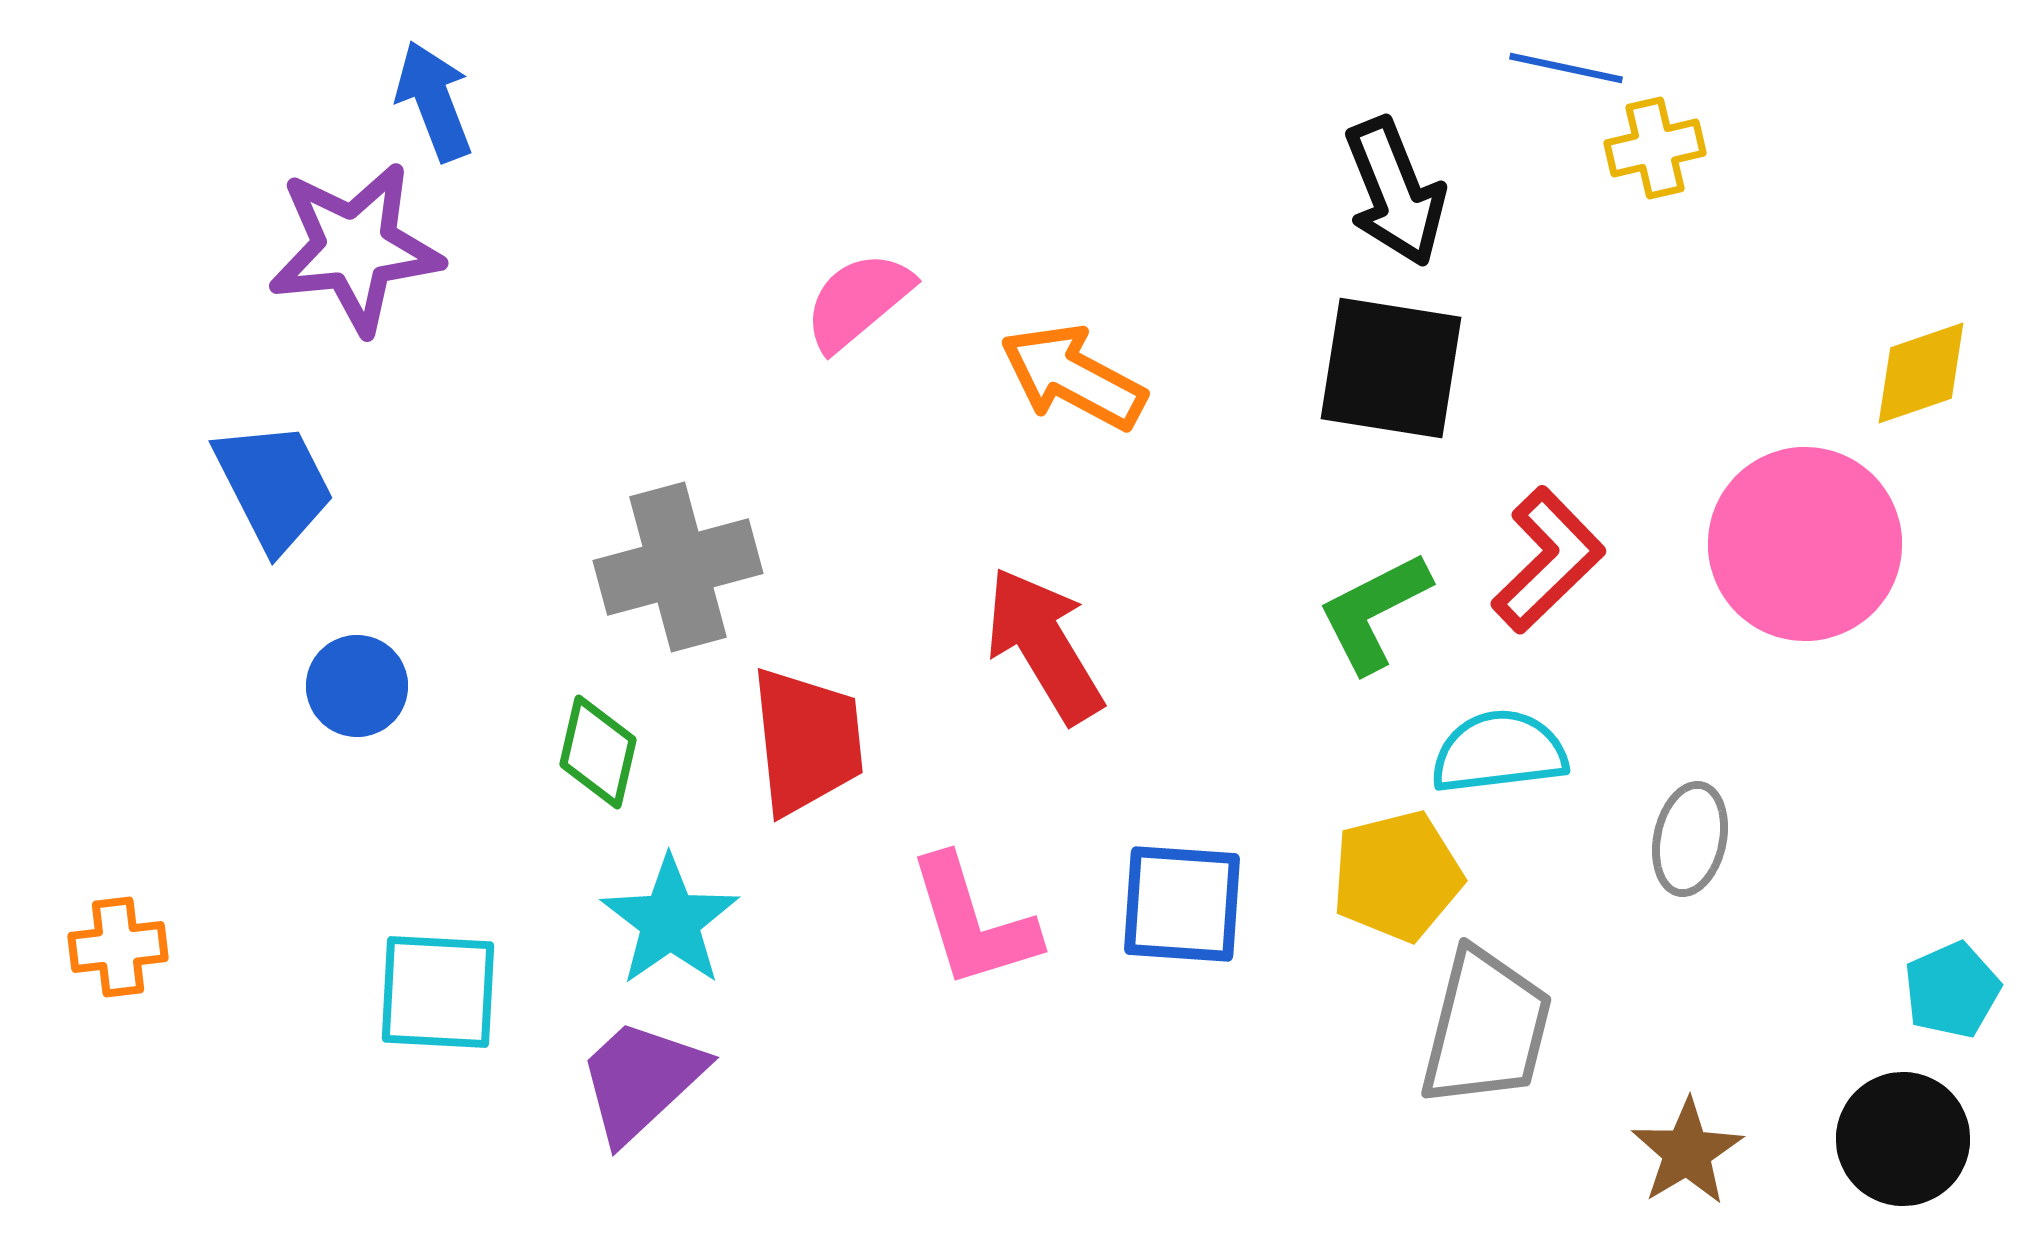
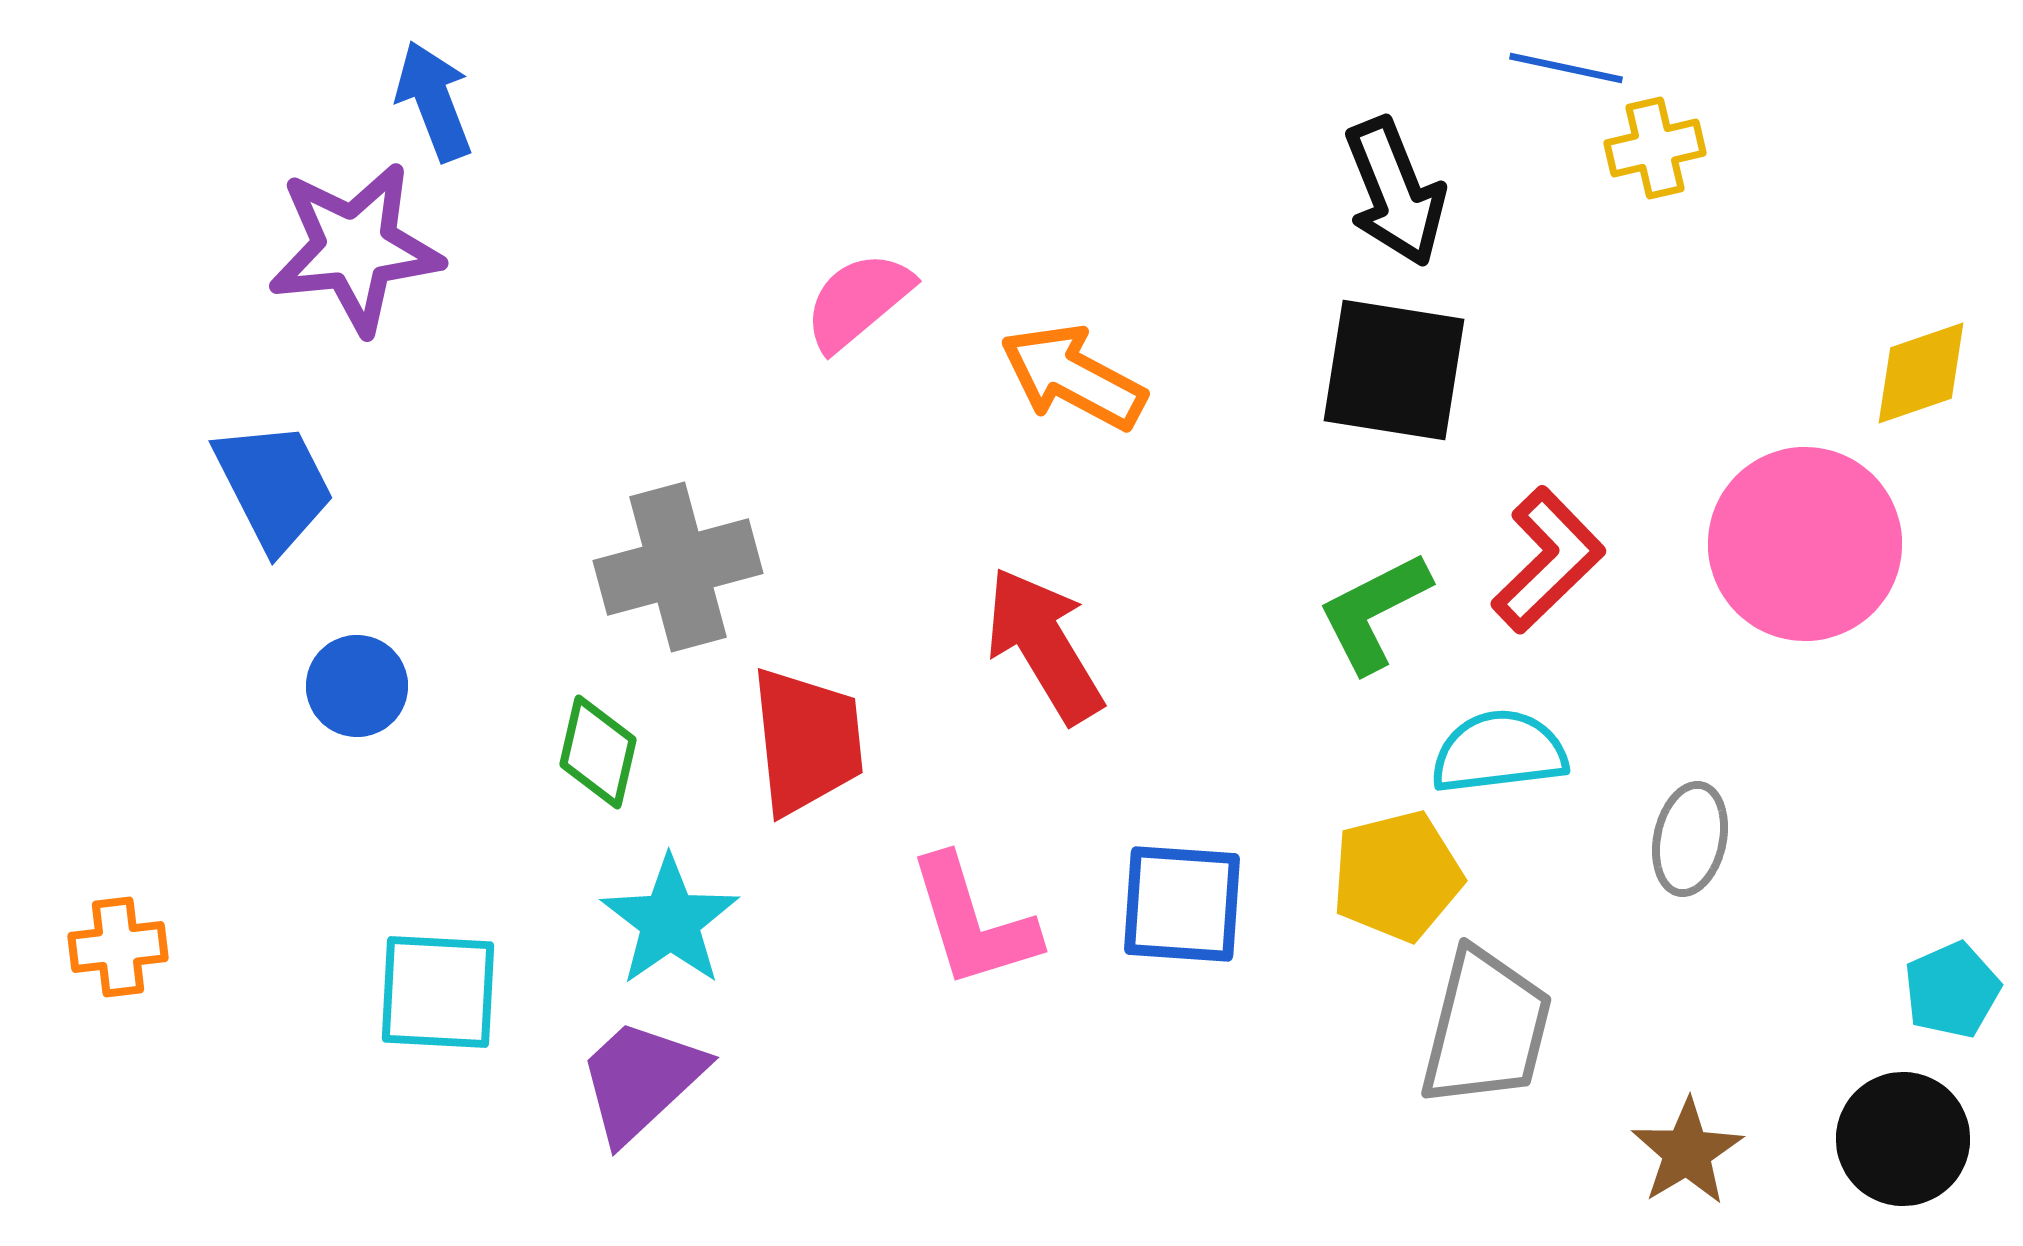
black square: moved 3 px right, 2 px down
